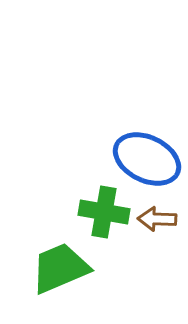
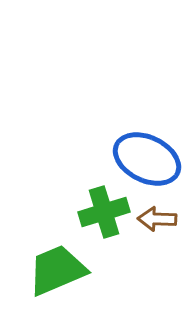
green cross: rotated 27 degrees counterclockwise
green trapezoid: moved 3 px left, 2 px down
